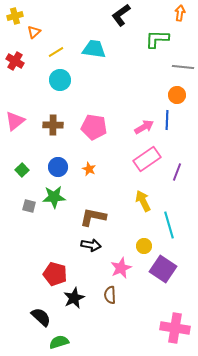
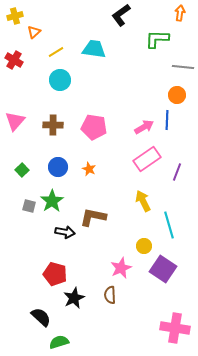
red cross: moved 1 px left, 1 px up
pink triangle: rotated 10 degrees counterclockwise
green star: moved 2 px left, 4 px down; rotated 30 degrees counterclockwise
black arrow: moved 26 px left, 13 px up
